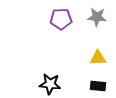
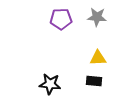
black rectangle: moved 4 px left, 5 px up
